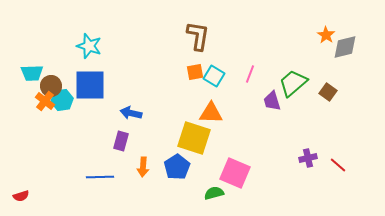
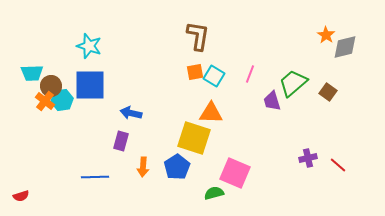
blue line: moved 5 px left
